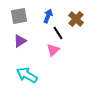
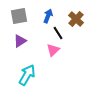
cyan arrow: rotated 90 degrees clockwise
